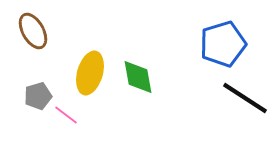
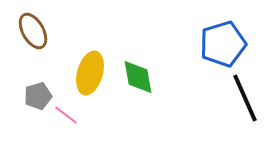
black line: rotated 33 degrees clockwise
